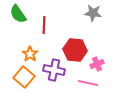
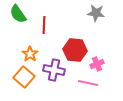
gray star: moved 3 px right
